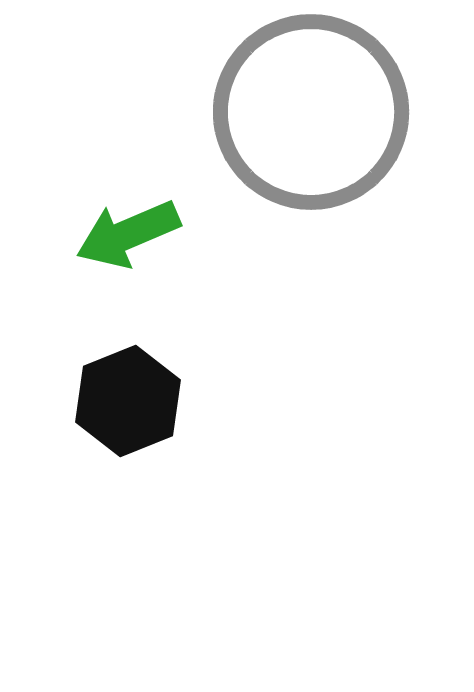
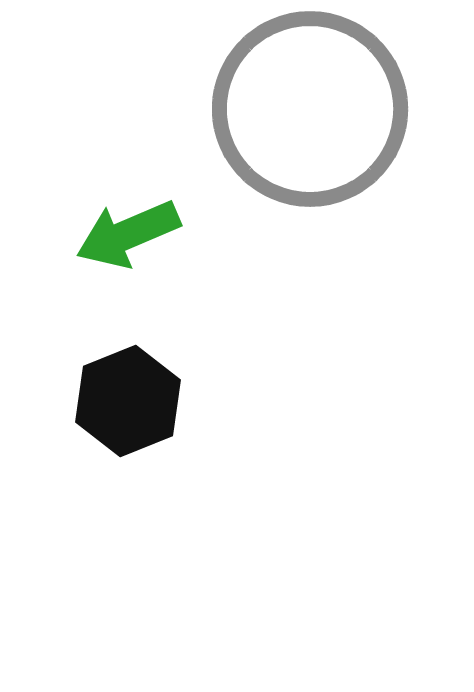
gray circle: moved 1 px left, 3 px up
